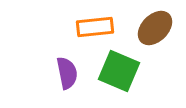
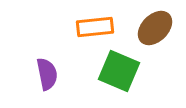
purple semicircle: moved 20 px left, 1 px down
